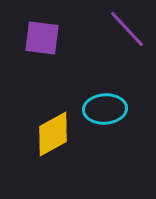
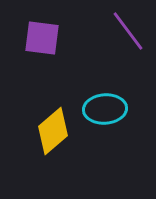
purple line: moved 1 px right, 2 px down; rotated 6 degrees clockwise
yellow diamond: moved 3 px up; rotated 12 degrees counterclockwise
